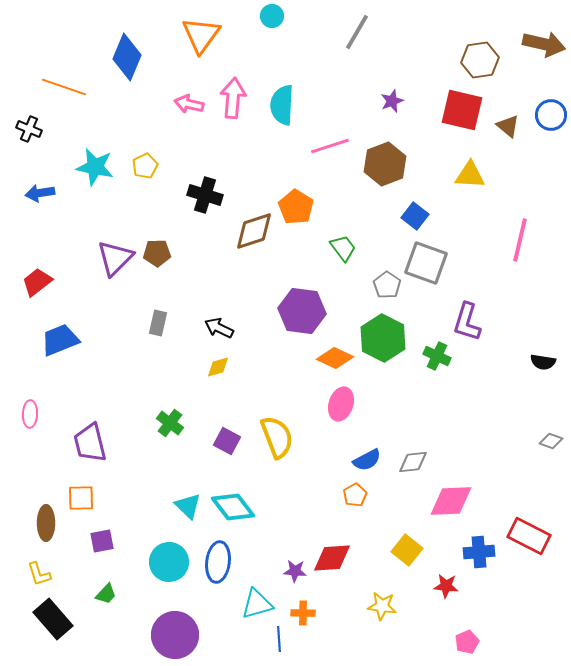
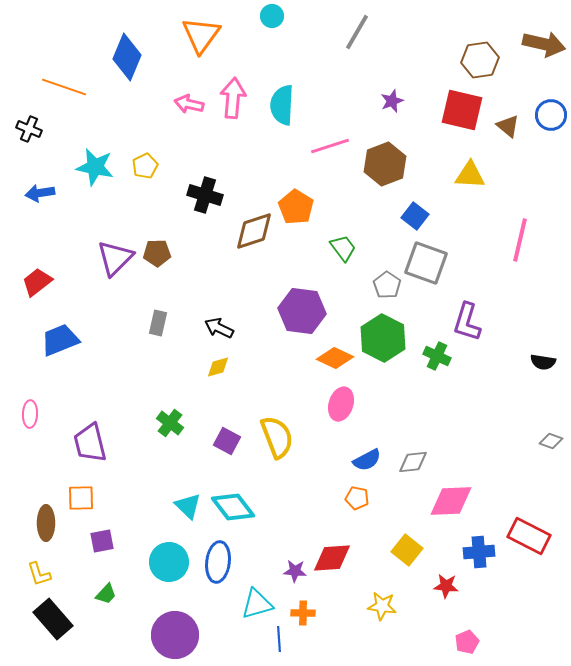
orange pentagon at (355, 495): moved 2 px right, 3 px down; rotated 30 degrees counterclockwise
